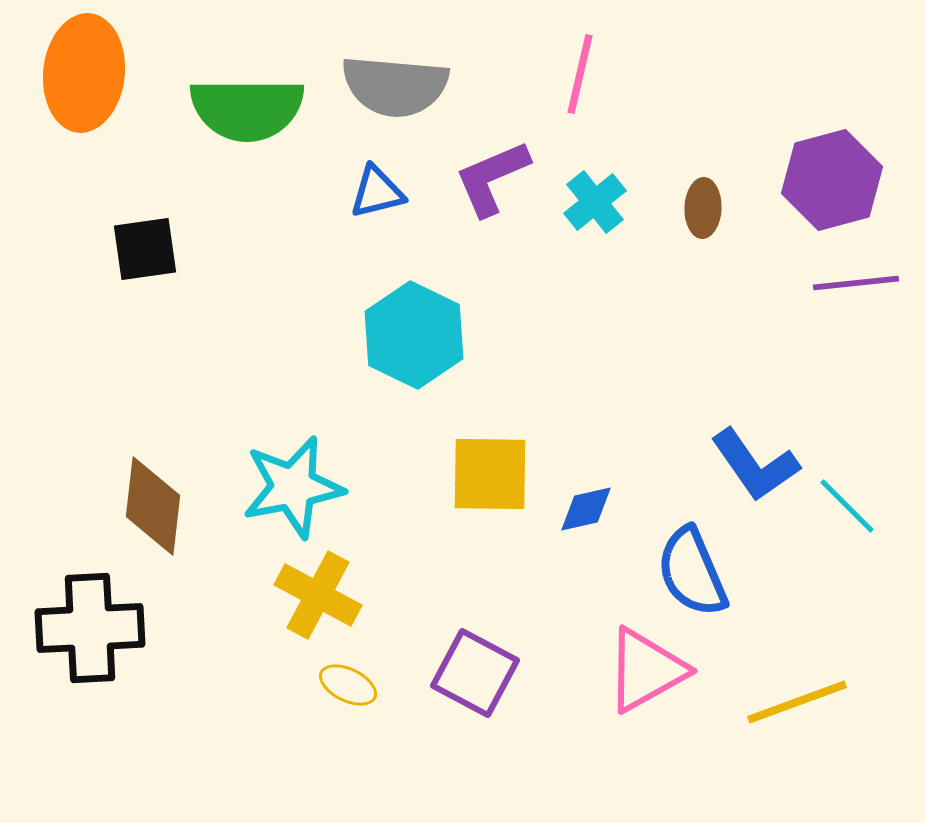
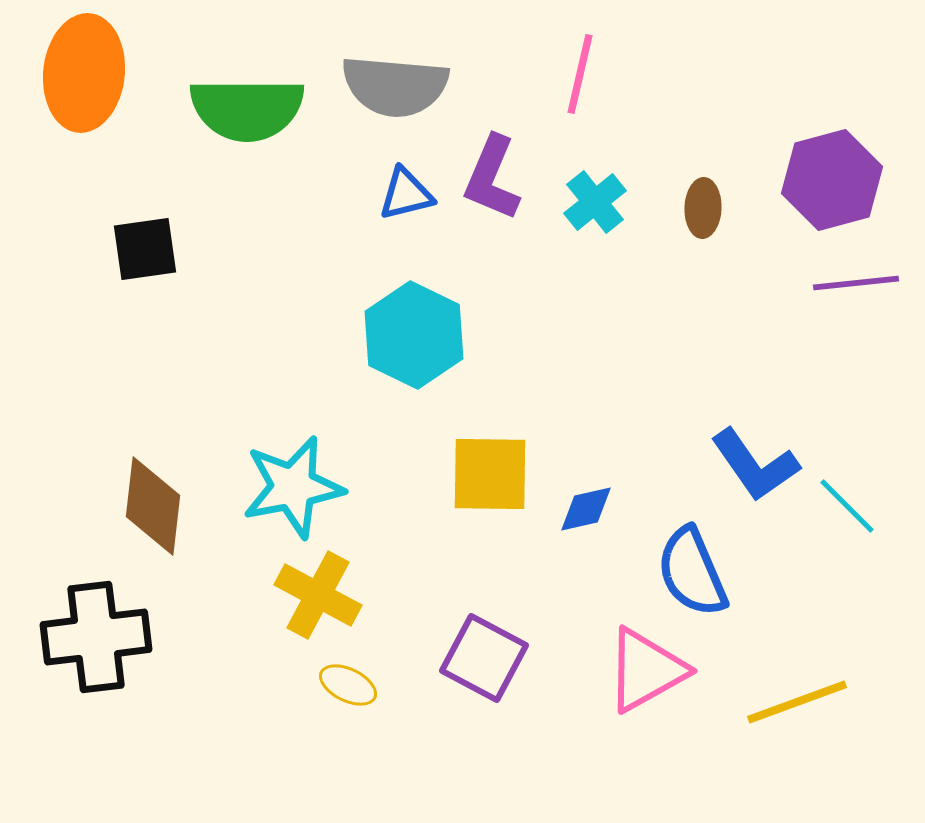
purple L-shape: rotated 44 degrees counterclockwise
blue triangle: moved 29 px right, 2 px down
black cross: moved 6 px right, 9 px down; rotated 4 degrees counterclockwise
purple square: moved 9 px right, 15 px up
